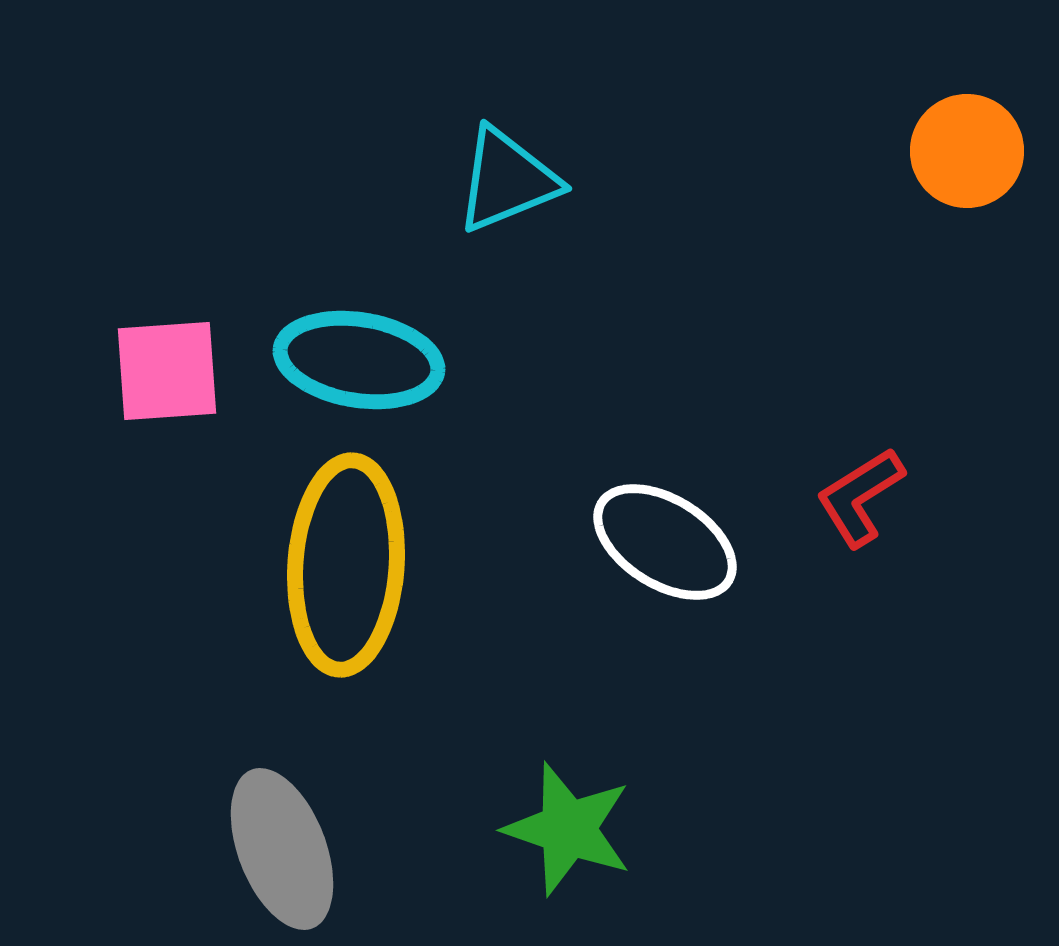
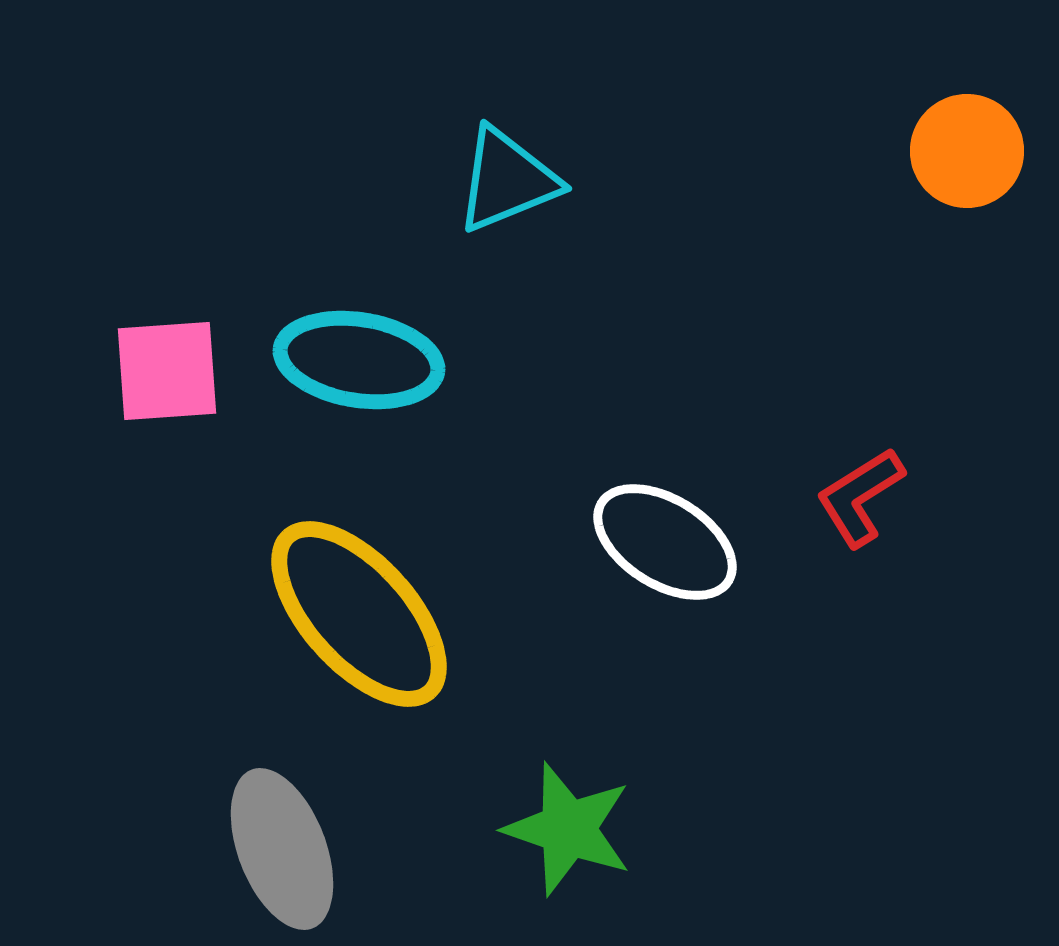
yellow ellipse: moved 13 px right, 49 px down; rotated 46 degrees counterclockwise
